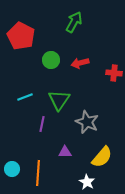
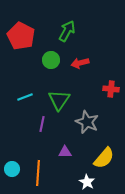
green arrow: moved 7 px left, 9 px down
red cross: moved 3 px left, 16 px down
yellow semicircle: moved 2 px right, 1 px down
